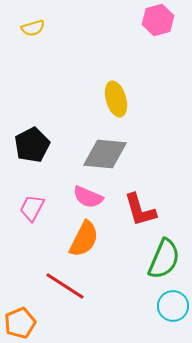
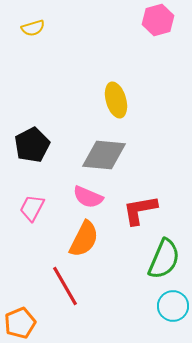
yellow ellipse: moved 1 px down
gray diamond: moved 1 px left, 1 px down
red L-shape: rotated 96 degrees clockwise
red line: rotated 27 degrees clockwise
